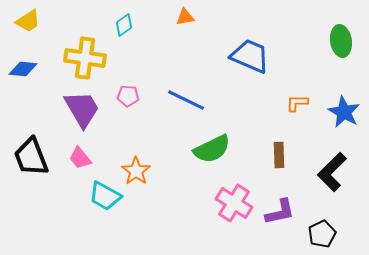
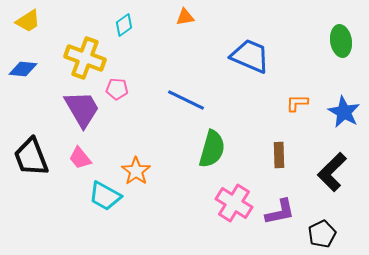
yellow cross: rotated 12 degrees clockwise
pink pentagon: moved 11 px left, 7 px up
green semicircle: rotated 48 degrees counterclockwise
